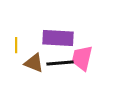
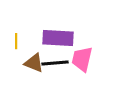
yellow line: moved 4 px up
pink trapezoid: moved 1 px down
black line: moved 5 px left
